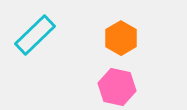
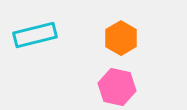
cyan rectangle: rotated 30 degrees clockwise
